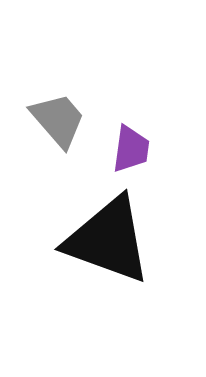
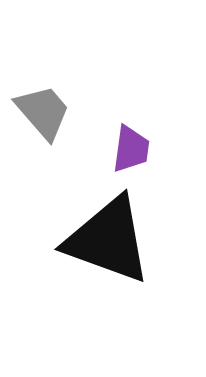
gray trapezoid: moved 15 px left, 8 px up
